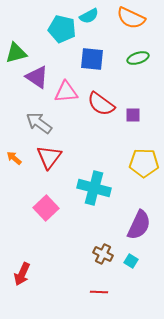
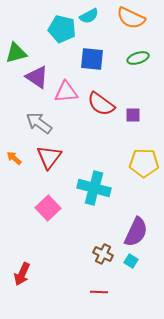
pink square: moved 2 px right
purple semicircle: moved 3 px left, 7 px down
